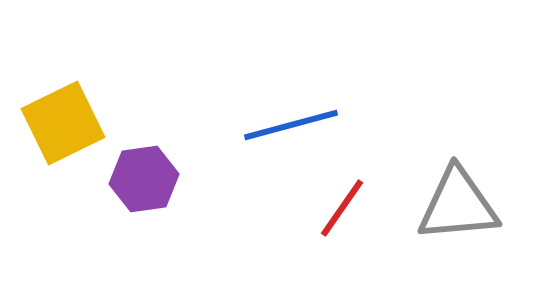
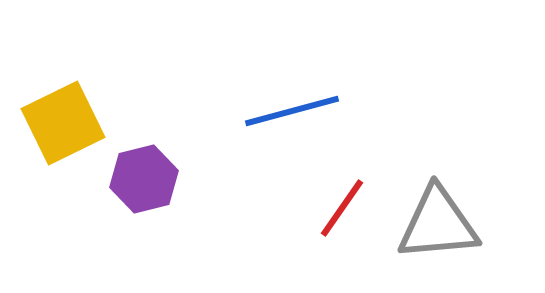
blue line: moved 1 px right, 14 px up
purple hexagon: rotated 6 degrees counterclockwise
gray triangle: moved 20 px left, 19 px down
